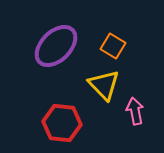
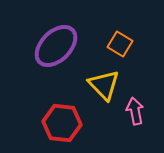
orange square: moved 7 px right, 2 px up
